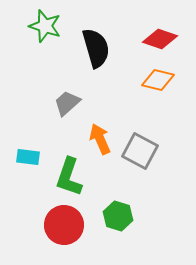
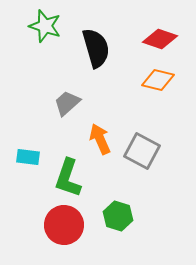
gray square: moved 2 px right
green L-shape: moved 1 px left, 1 px down
